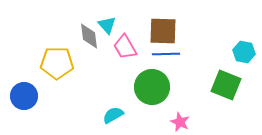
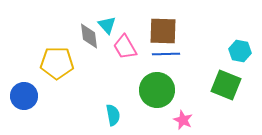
cyan hexagon: moved 4 px left, 1 px up
green circle: moved 5 px right, 3 px down
cyan semicircle: rotated 110 degrees clockwise
pink star: moved 3 px right, 2 px up
